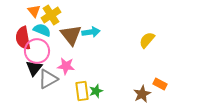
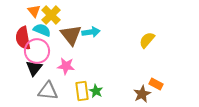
yellow cross: rotated 12 degrees counterclockwise
gray triangle: moved 12 px down; rotated 35 degrees clockwise
orange rectangle: moved 4 px left
green star: rotated 24 degrees counterclockwise
